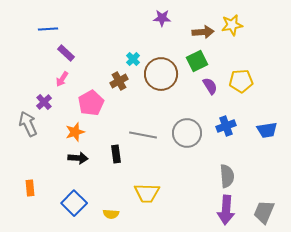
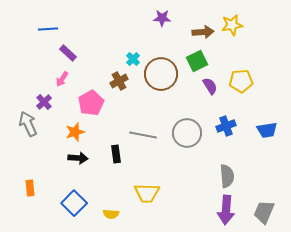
purple rectangle: moved 2 px right
